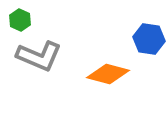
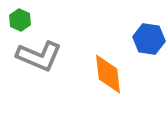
orange diamond: rotated 69 degrees clockwise
